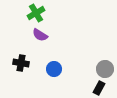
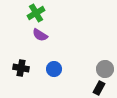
black cross: moved 5 px down
